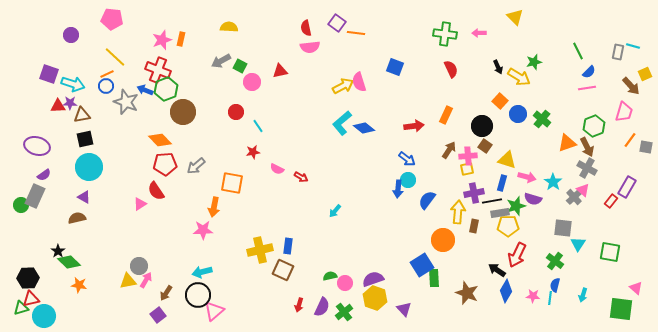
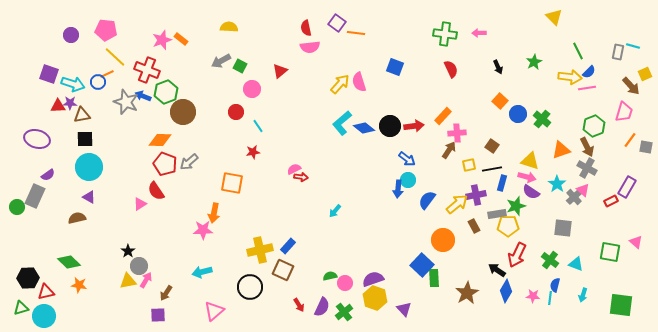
yellow triangle at (515, 17): moved 39 px right
pink pentagon at (112, 19): moved 6 px left, 11 px down
orange rectangle at (181, 39): rotated 64 degrees counterclockwise
green star at (534, 62): rotated 14 degrees counterclockwise
red cross at (158, 70): moved 11 px left
red triangle at (280, 71): rotated 28 degrees counterclockwise
yellow arrow at (519, 77): moved 51 px right; rotated 25 degrees counterclockwise
pink circle at (252, 82): moved 7 px down
blue circle at (106, 86): moved 8 px left, 4 px up
yellow arrow at (343, 86): moved 3 px left, 2 px up; rotated 20 degrees counterclockwise
green hexagon at (166, 89): moved 3 px down
blue arrow at (145, 90): moved 2 px left, 6 px down
orange rectangle at (446, 115): moved 3 px left, 1 px down; rotated 18 degrees clockwise
black circle at (482, 126): moved 92 px left
black square at (85, 139): rotated 12 degrees clockwise
orange diamond at (160, 140): rotated 45 degrees counterclockwise
orange triangle at (567, 143): moved 6 px left, 7 px down
purple ellipse at (37, 146): moved 7 px up
brown square at (485, 146): moved 7 px right
pink cross at (468, 156): moved 11 px left, 23 px up
yellow triangle at (507, 160): moved 23 px right, 1 px down
red pentagon at (165, 164): rotated 25 degrees clockwise
gray arrow at (196, 166): moved 7 px left, 4 px up
pink semicircle at (277, 169): moved 17 px right; rotated 128 degrees clockwise
yellow square at (467, 169): moved 2 px right, 4 px up
purple semicircle at (44, 175): moved 4 px right
red arrow at (301, 177): rotated 24 degrees counterclockwise
cyan star at (553, 182): moved 4 px right, 2 px down
purple cross at (474, 193): moved 2 px right, 2 px down
purple triangle at (84, 197): moved 5 px right
purple semicircle at (533, 199): moved 2 px left, 7 px up; rotated 18 degrees clockwise
black line at (492, 201): moved 32 px up
red rectangle at (611, 201): rotated 24 degrees clockwise
green circle at (21, 205): moved 4 px left, 2 px down
orange arrow at (214, 207): moved 6 px down
yellow arrow at (458, 212): moved 1 px left, 8 px up; rotated 45 degrees clockwise
gray rectangle at (500, 213): moved 3 px left, 1 px down
brown rectangle at (474, 226): rotated 40 degrees counterclockwise
cyan triangle at (578, 244): moved 2 px left, 20 px down; rotated 42 degrees counterclockwise
blue rectangle at (288, 246): rotated 35 degrees clockwise
black star at (58, 251): moved 70 px right
green cross at (555, 261): moved 5 px left, 1 px up
blue square at (422, 265): rotated 15 degrees counterclockwise
pink triangle at (636, 288): moved 46 px up
brown star at (467, 293): rotated 20 degrees clockwise
black circle at (198, 295): moved 52 px right, 8 px up
red triangle at (31, 299): moved 15 px right, 7 px up
red arrow at (299, 305): rotated 48 degrees counterclockwise
green square at (621, 309): moved 4 px up
purple square at (158, 315): rotated 35 degrees clockwise
